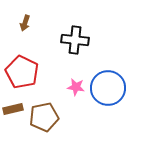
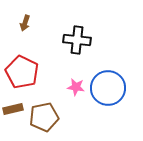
black cross: moved 2 px right
